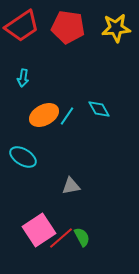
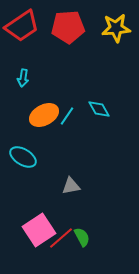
red pentagon: rotated 12 degrees counterclockwise
